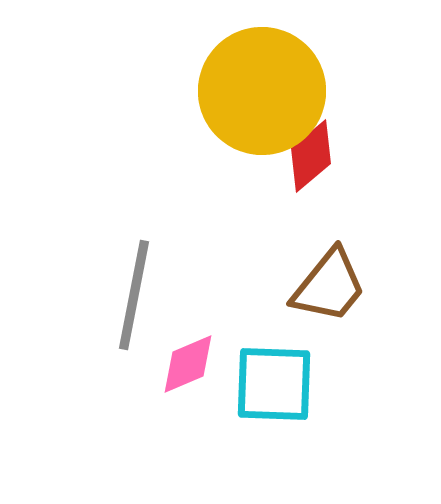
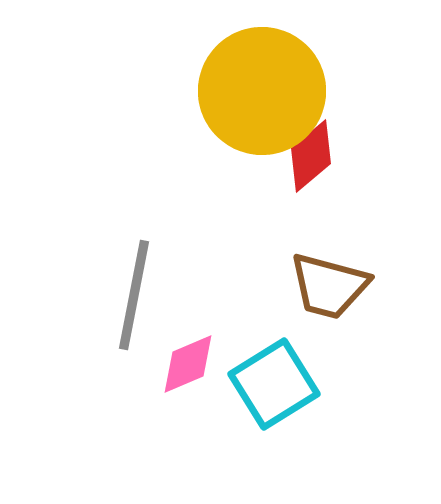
brown trapezoid: rotated 66 degrees clockwise
cyan square: rotated 34 degrees counterclockwise
